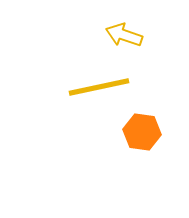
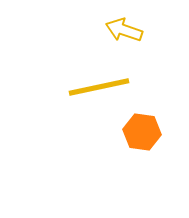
yellow arrow: moved 5 px up
